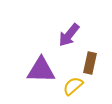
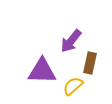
purple arrow: moved 2 px right, 6 px down
purple triangle: moved 1 px right, 1 px down
